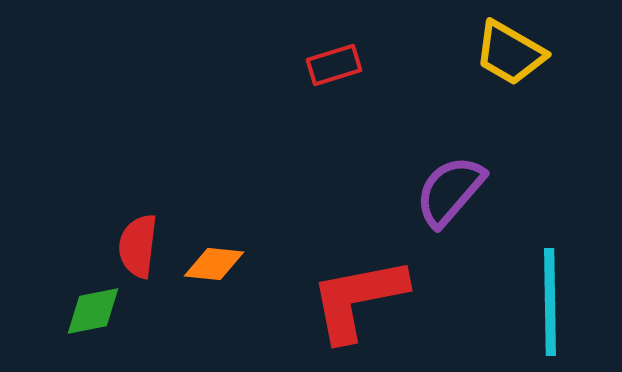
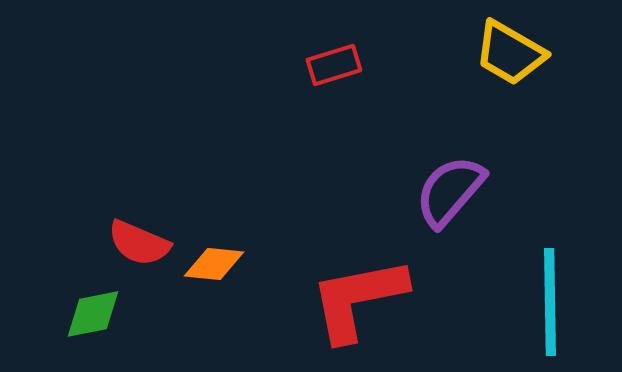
red semicircle: moved 1 px right, 3 px up; rotated 74 degrees counterclockwise
green diamond: moved 3 px down
